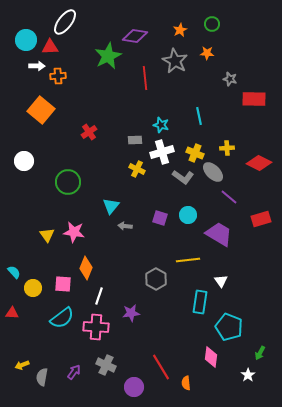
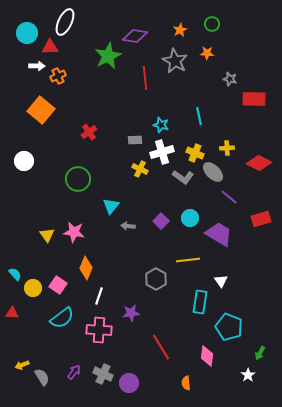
white ellipse at (65, 22): rotated 12 degrees counterclockwise
cyan circle at (26, 40): moved 1 px right, 7 px up
orange cross at (58, 76): rotated 21 degrees counterclockwise
yellow cross at (137, 169): moved 3 px right
green circle at (68, 182): moved 10 px right, 3 px up
cyan circle at (188, 215): moved 2 px right, 3 px down
purple square at (160, 218): moved 1 px right, 3 px down; rotated 28 degrees clockwise
gray arrow at (125, 226): moved 3 px right
cyan semicircle at (14, 272): moved 1 px right, 2 px down
pink square at (63, 284): moved 5 px left, 1 px down; rotated 30 degrees clockwise
pink cross at (96, 327): moved 3 px right, 3 px down
pink diamond at (211, 357): moved 4 px left, 1 px up
gray cross at (106, 365): moved 3 px left, 9 px down
red line at (161, 367): moved 20 px up
gray semicircle at (42, 377): rotated 138 degrees clockwise
purple circle at (134, 387): moved 5 px left, 4 px up
